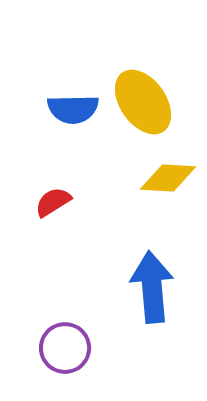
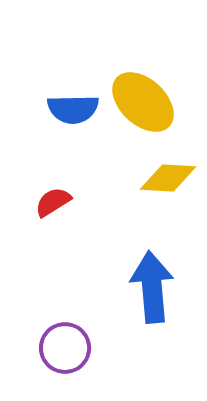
yellow ellipse: rotated 12 degrees counterclockwise
